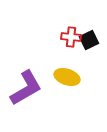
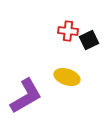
red cross: moved 3 px left, 6 px up
purple L-shape: moved 8 px down
